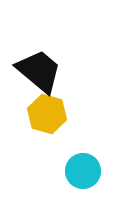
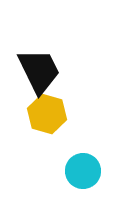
black trapezoid: rotated 24 degrees clockwise
